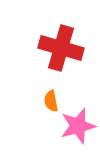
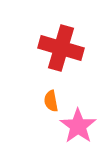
pink star: rotated 21 degrees counterclockwise
